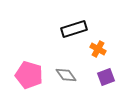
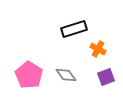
pink pentagon: rotated 16 degrees clockwise
